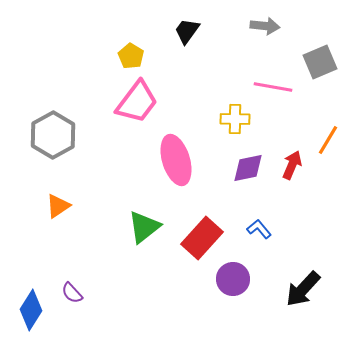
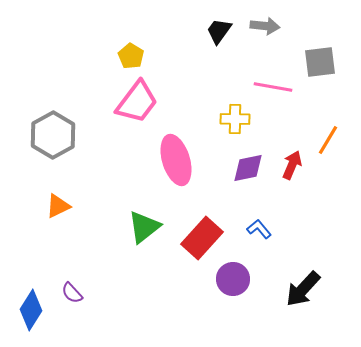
black trapezoid: moved 32 px right
gray square: rotated 16 degrees clockwise
orange triangle: rotated 8 degrees clockwise
